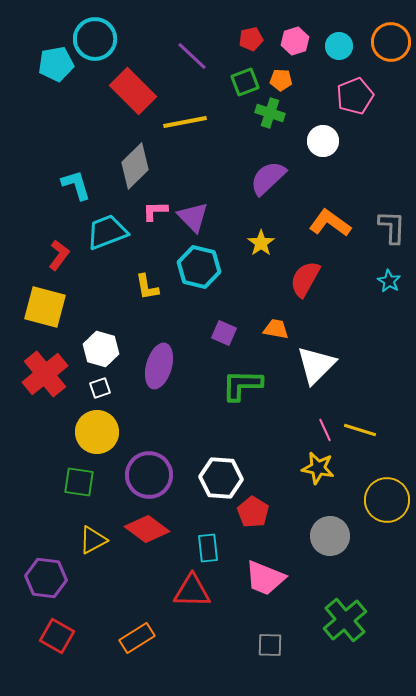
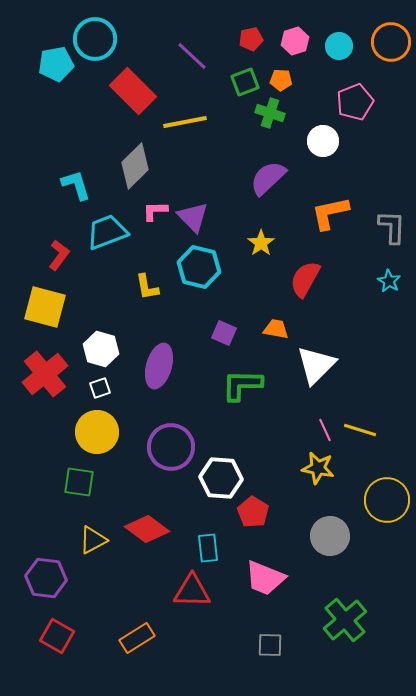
pink pentagon at (355, 96): moved 6 px down
orange L-shape at (330, 223): moved 10 px up; rotated 48 degrees counterclockwise
purple circle at (149, 475): moved 22 px right, 28 px up
